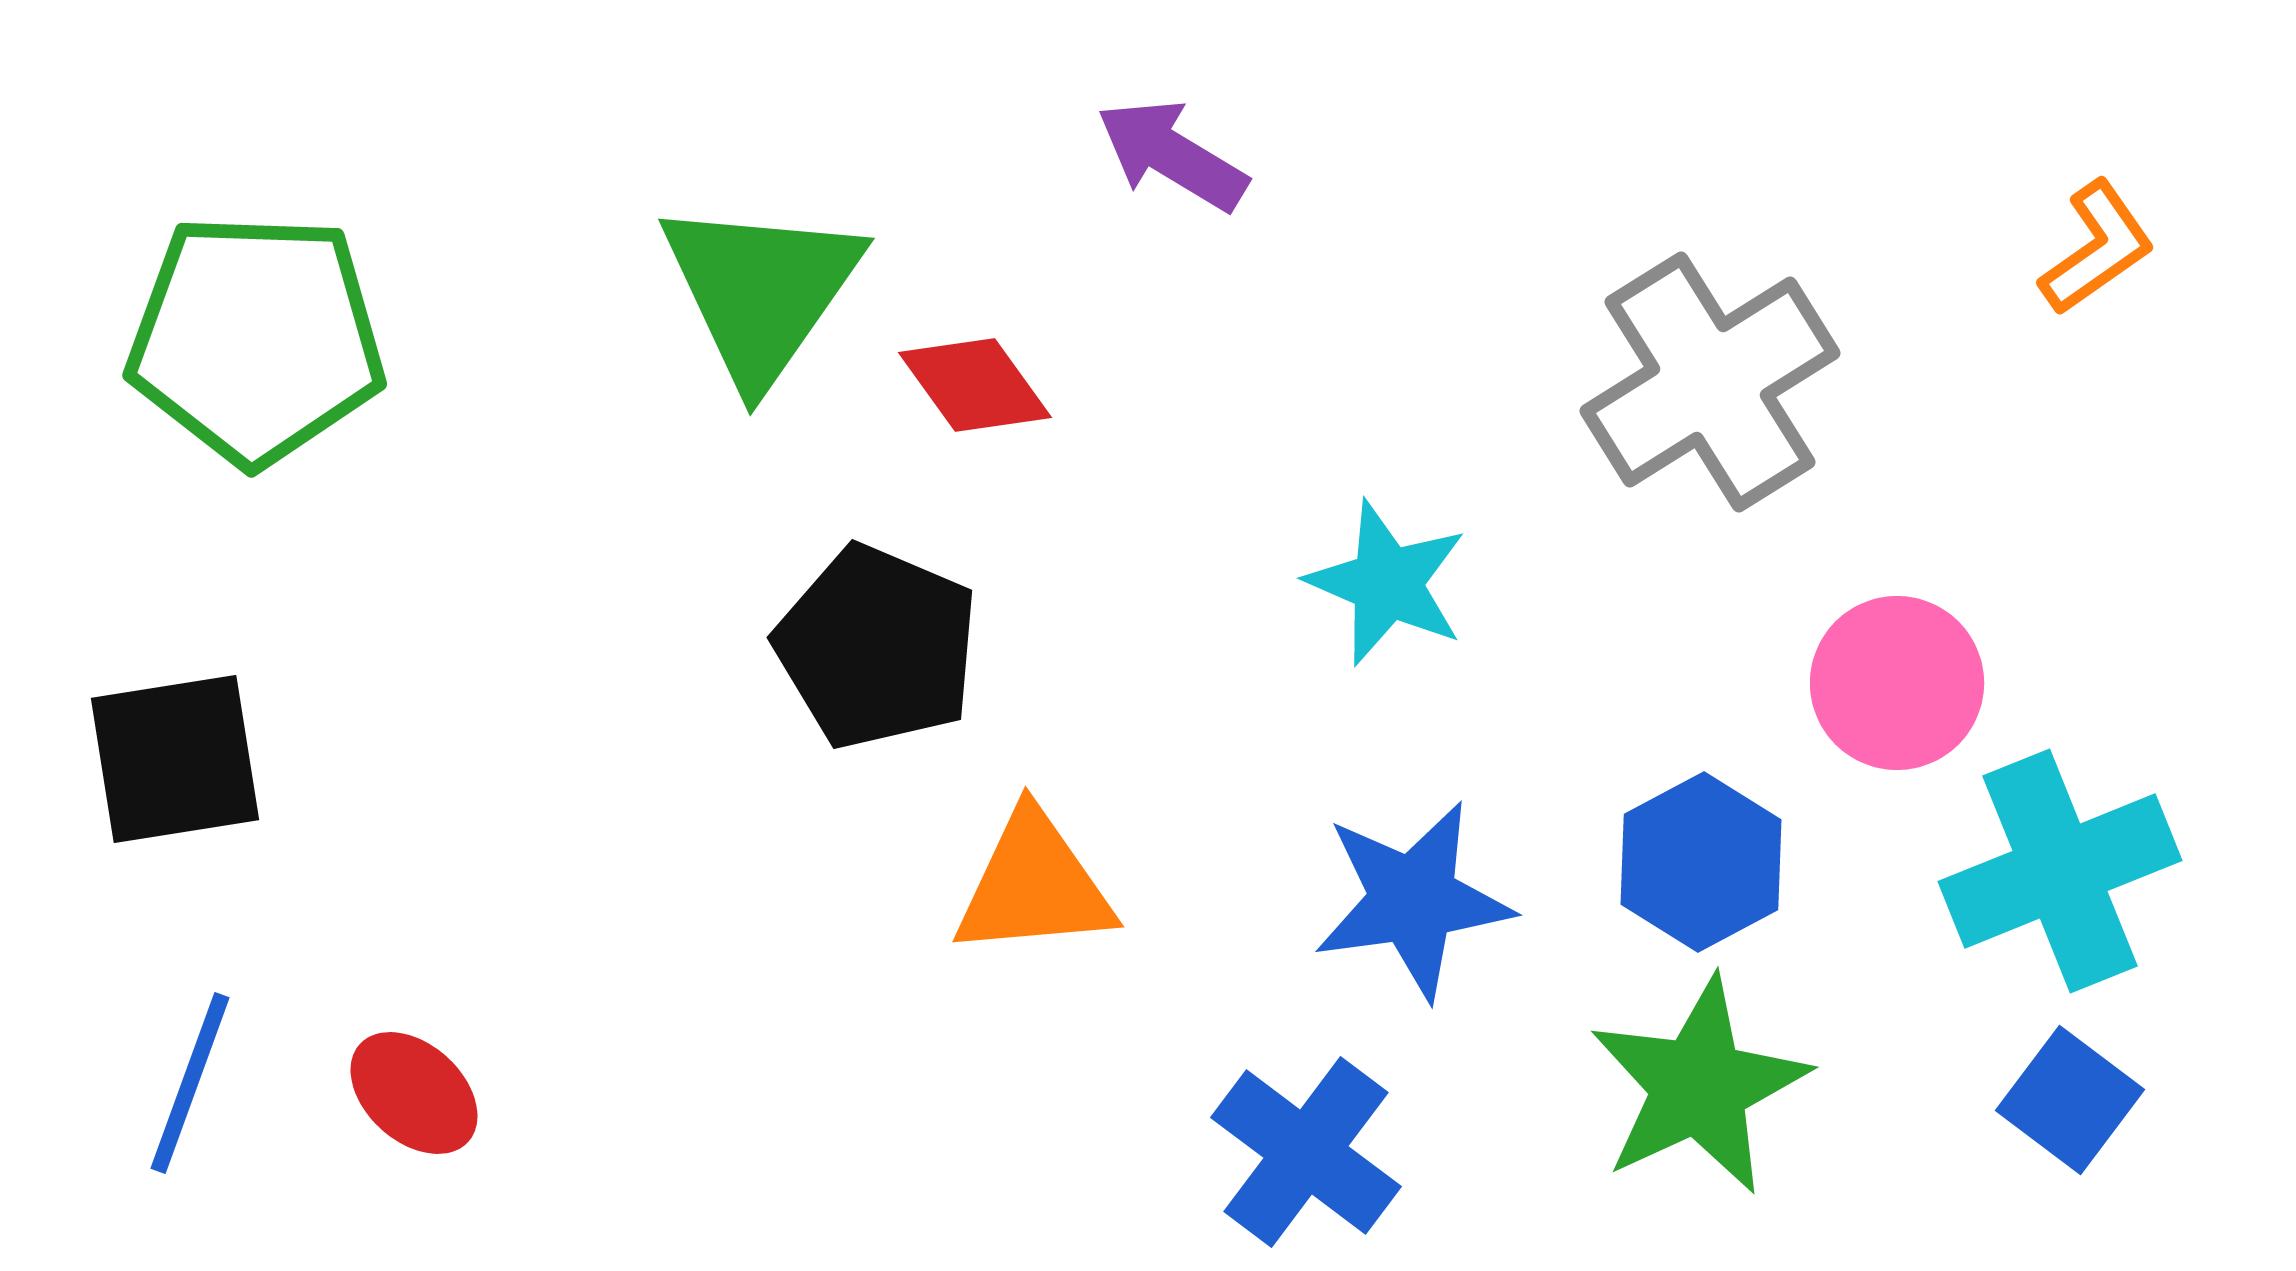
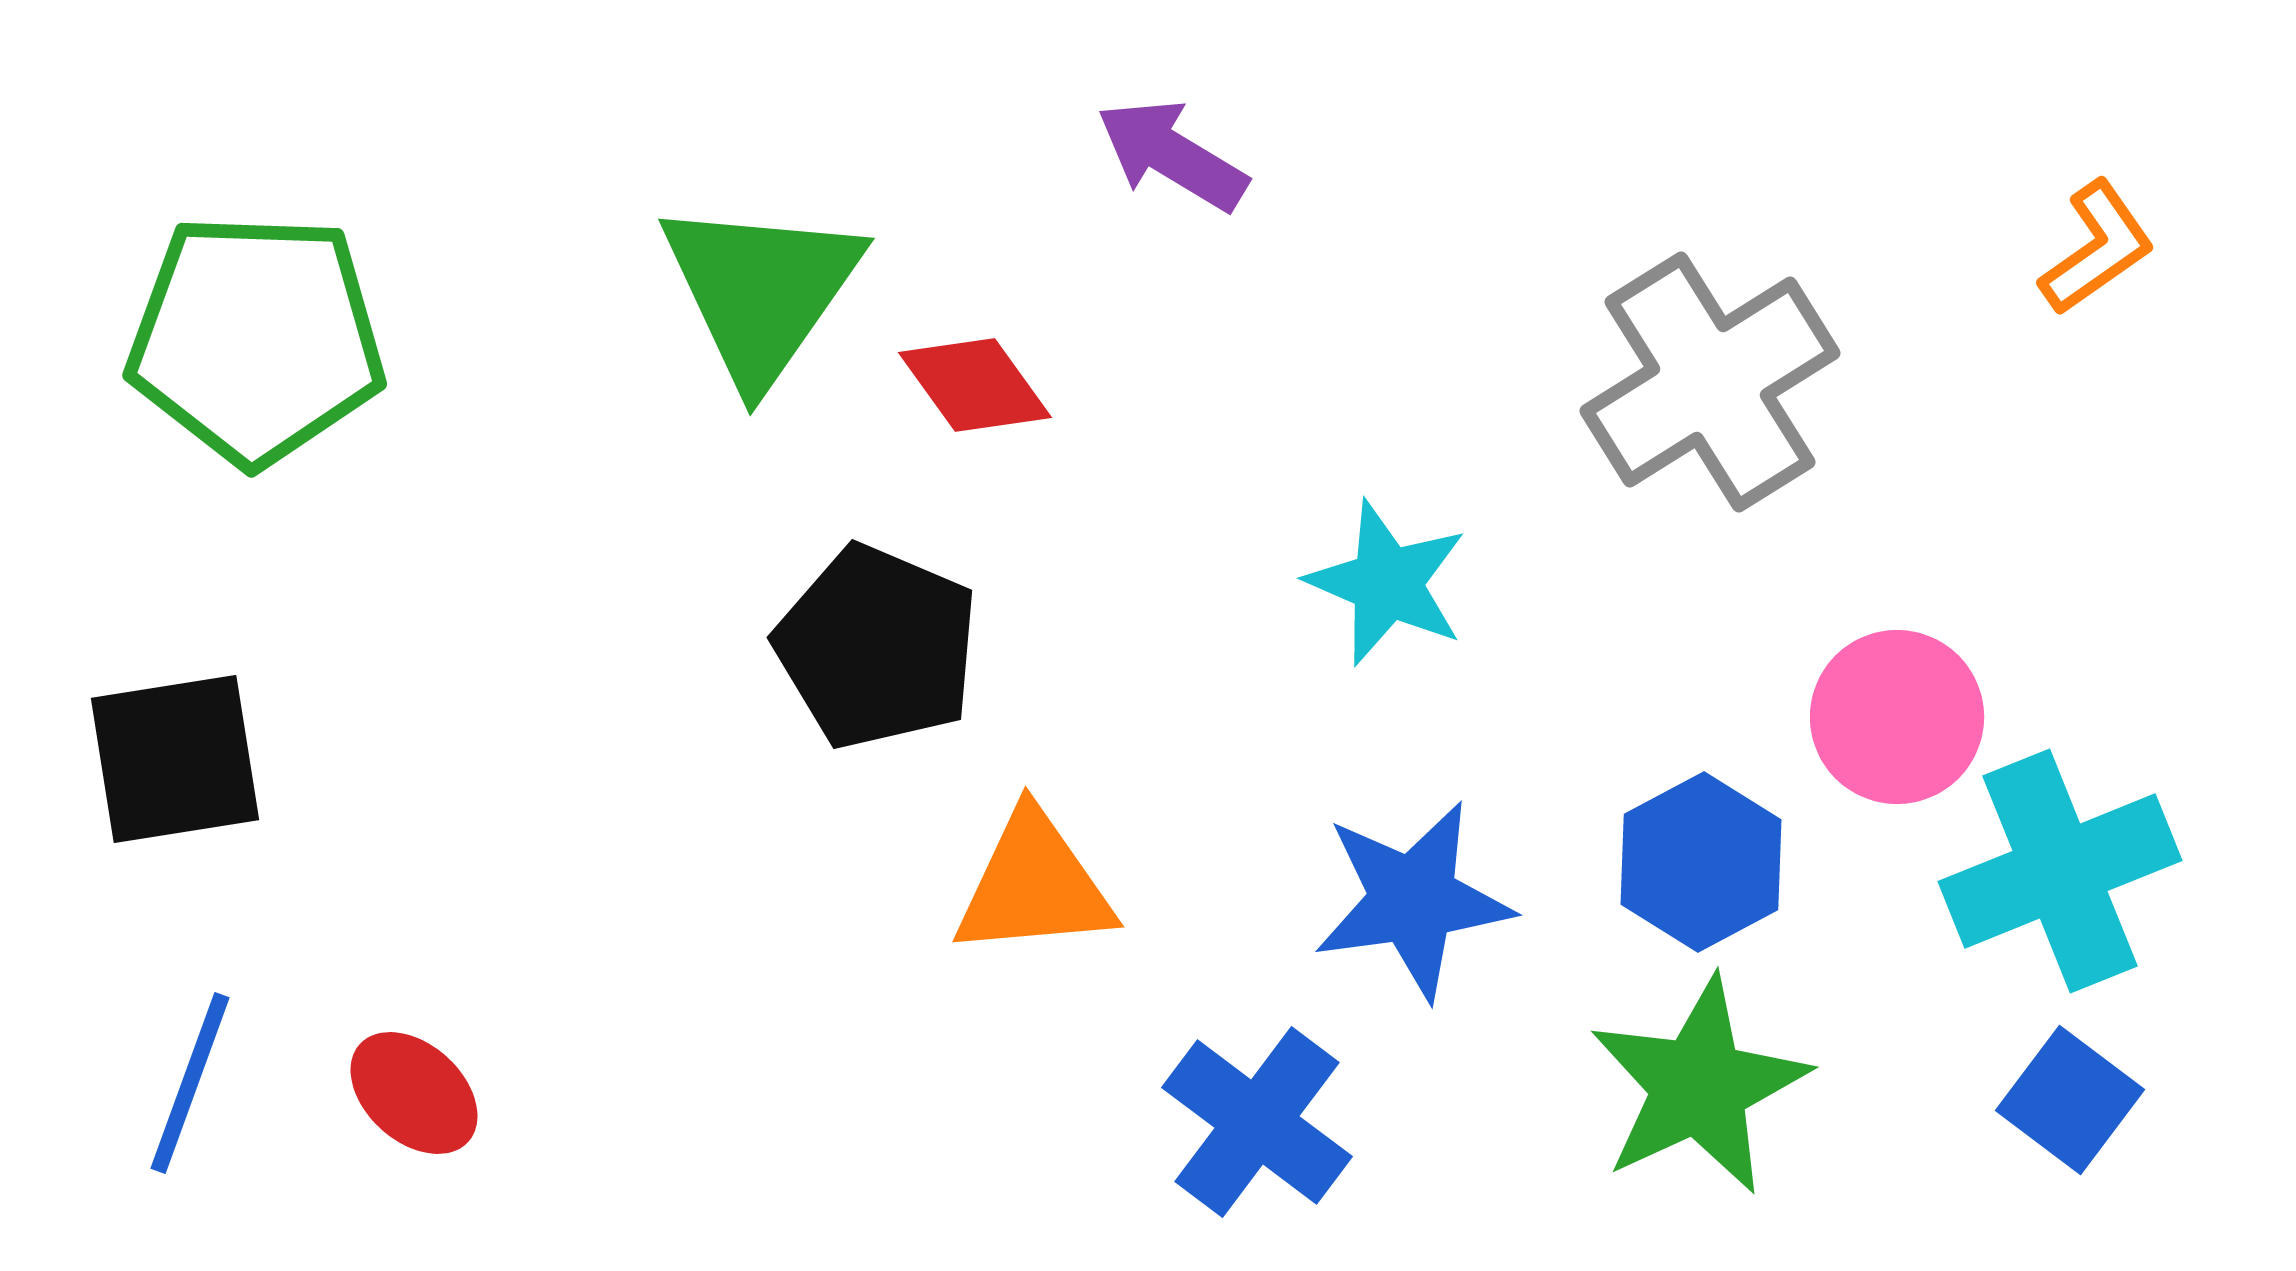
pink circle: moved 34 px down
blue cross: moved 49 px left, 30 px up
